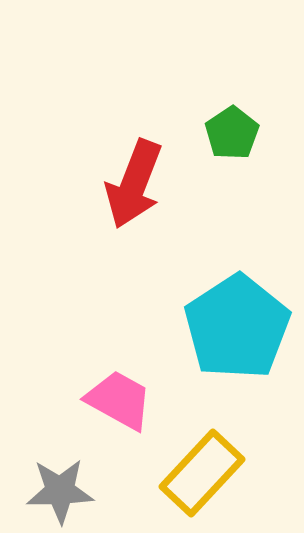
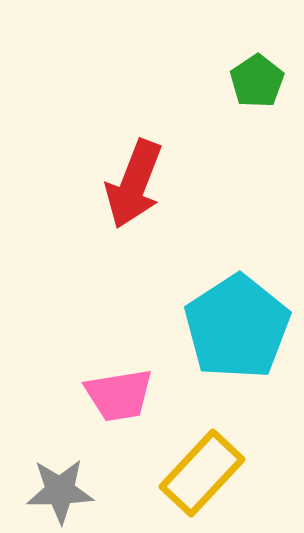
green pentagon: moved 25 px right, 52 px up
pink trapezoid: moved 5 px up; rotated 142 degrees clockwise
